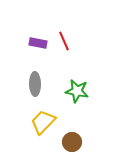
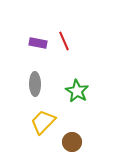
green star: rotated 20 degrees clockwise
